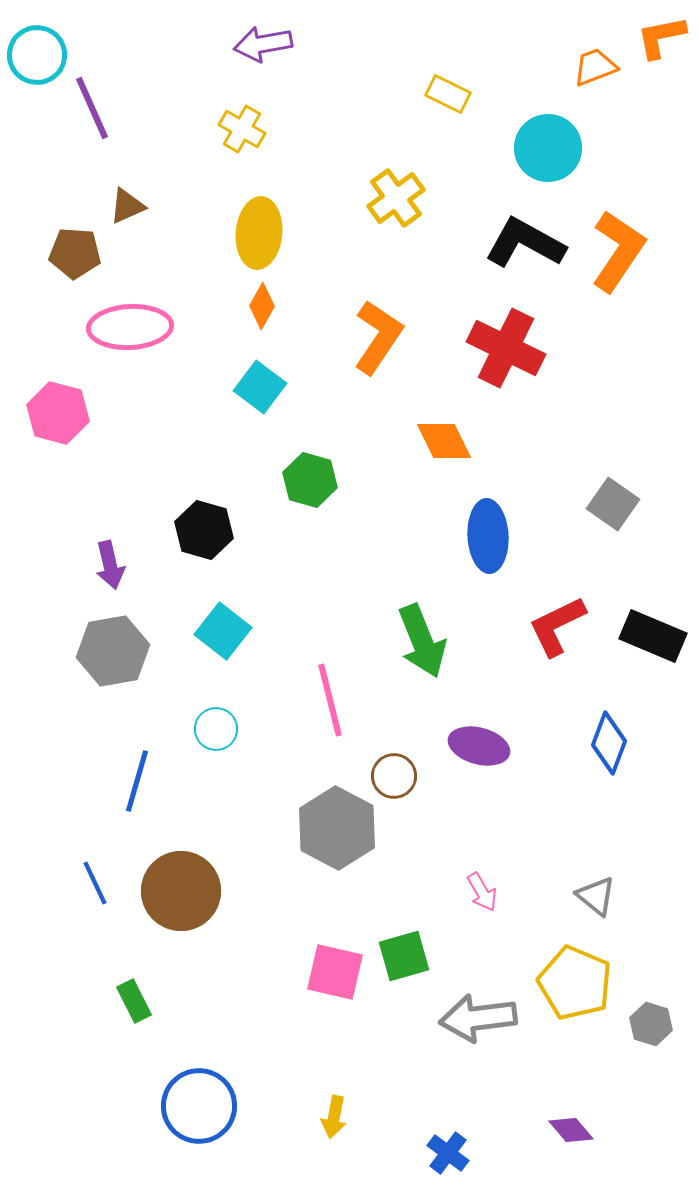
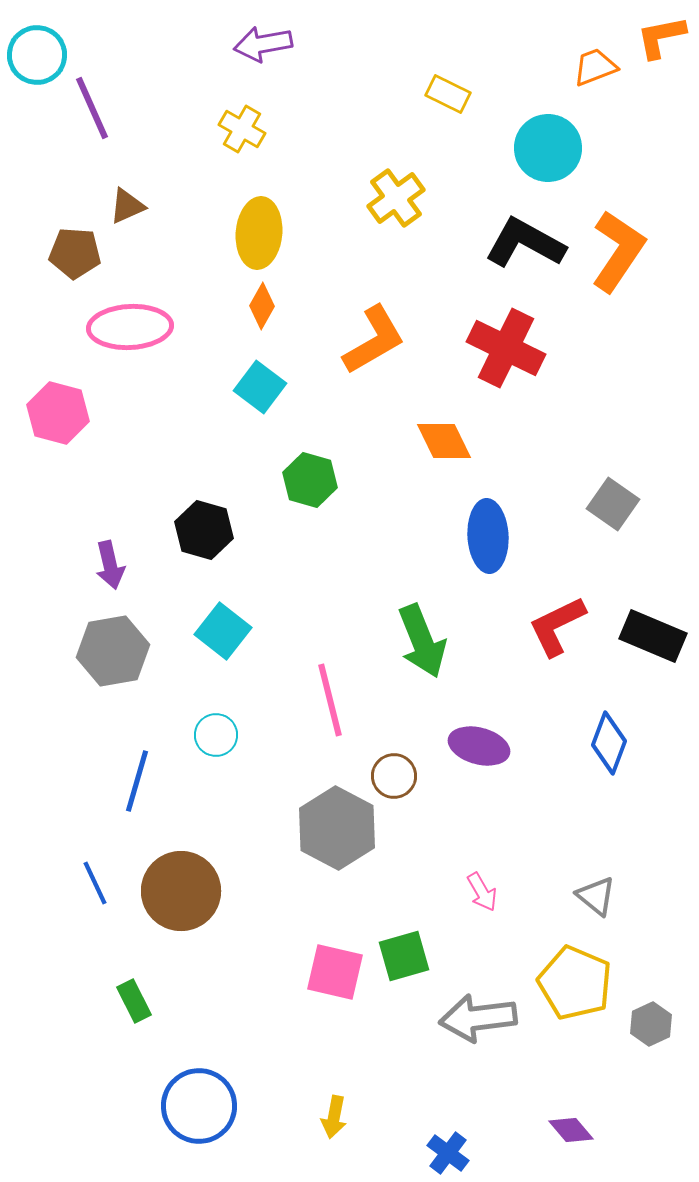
orange L-shape at (378, 337): moved 4 px left, 3 px down; rotated 26 degrees clockwise
cyan circle at (216, 729): moved 6 px down
gray hexagon at (651, 1024): rotated 18 degrees clockwise
